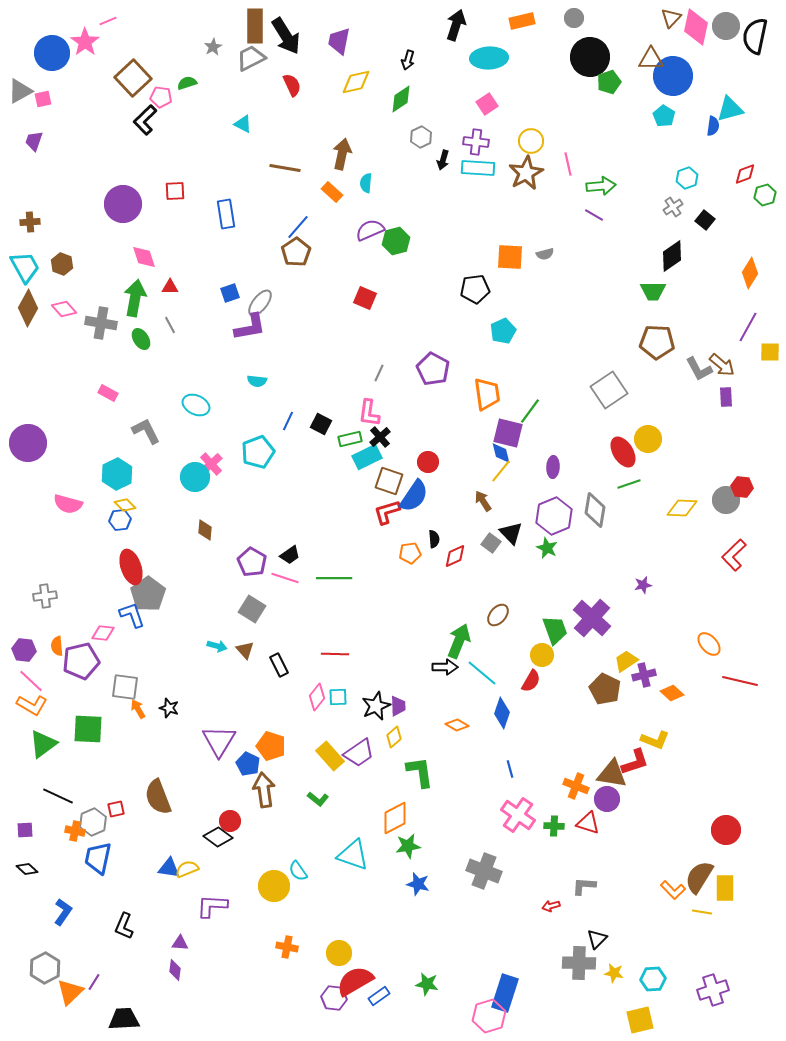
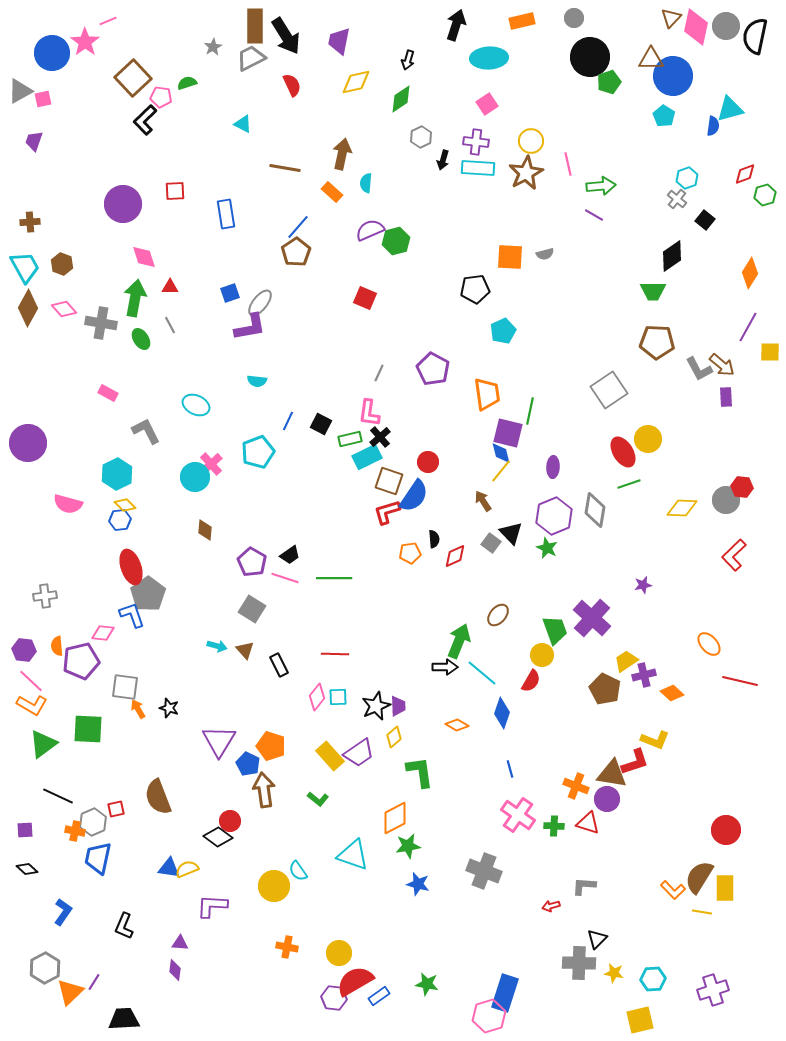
gray cross at (673, 207): moved 4 px right, 8 px up; rotated 18 degrees counterclockwise
green line at (530, 411): rotated 24 degrees counterclockwise
